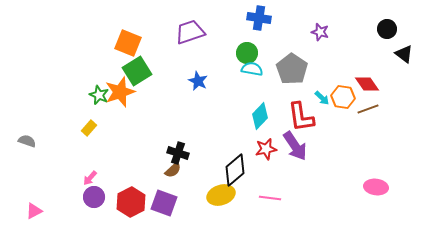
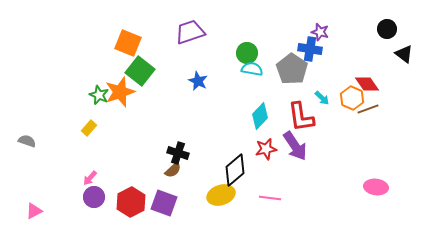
blue cross: moved 51 px right, 31 px down
green square: moved 3 px right; rotated 20 degrees counterclockwise
orange hexagon: moved 9 px right, 1 px down; rotated 15 degrees clockwise
